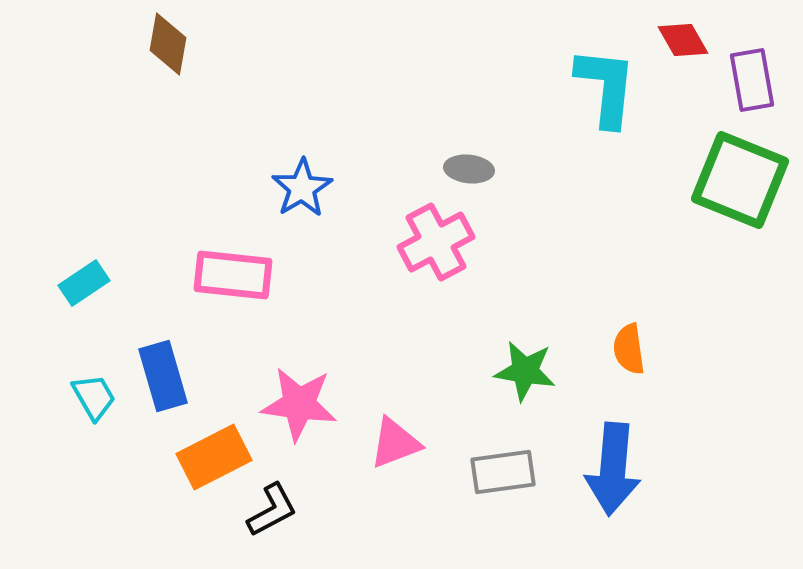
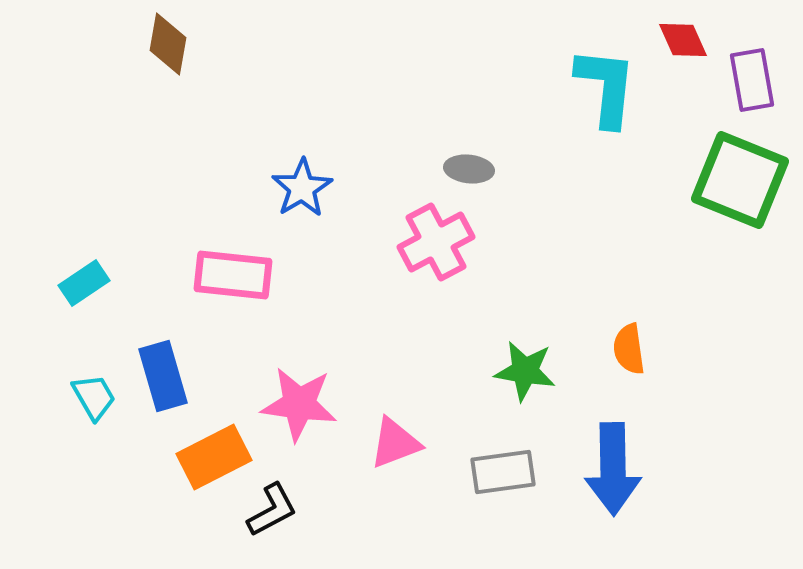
red diamond: rotated 6 degrees clockwise
blue arrow: rotated 6 degrees counterclockwise
